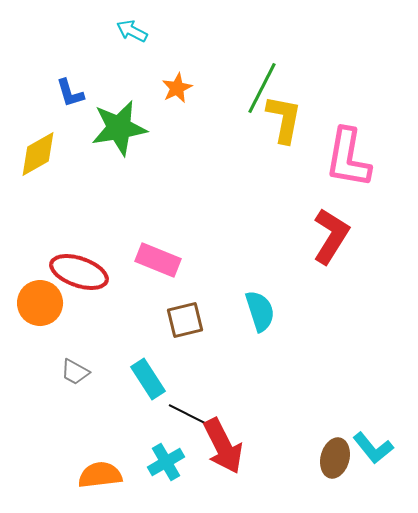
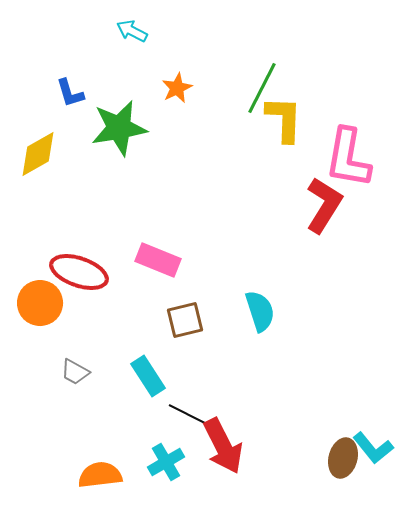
yellow L-shape: rotated 9 degrees counterclockwise
red L-shape: moved 7 px left, 31 px up
cyan rectangle: moved 3 px up
brown ellipse: moved 8 px right
